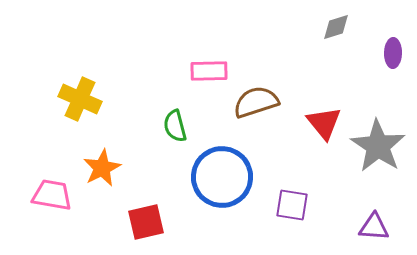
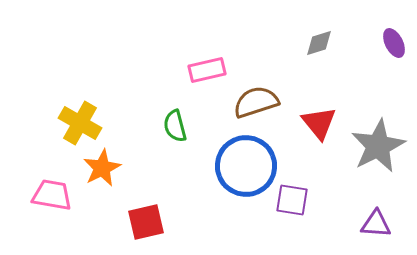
gray diamond: moved 17 px left, 16 px down
purple ellipse: moved 1 px right, 10 px up; rotated 28 degrees counterclockwise
pink rectangle: moved 2 px left, 1 px up; rotated 12 degrees counterclockwise
yellow cross: moved 24 px down; rotated 6 degrees clockwise
red triangle: moved 5 px left
gray star: rotated 12 degrees clockwise
blue circle: moved 24 px right, 11 px up
purple square: moved 5 px up
purple triangle: moved 2 px right, 3 px up
